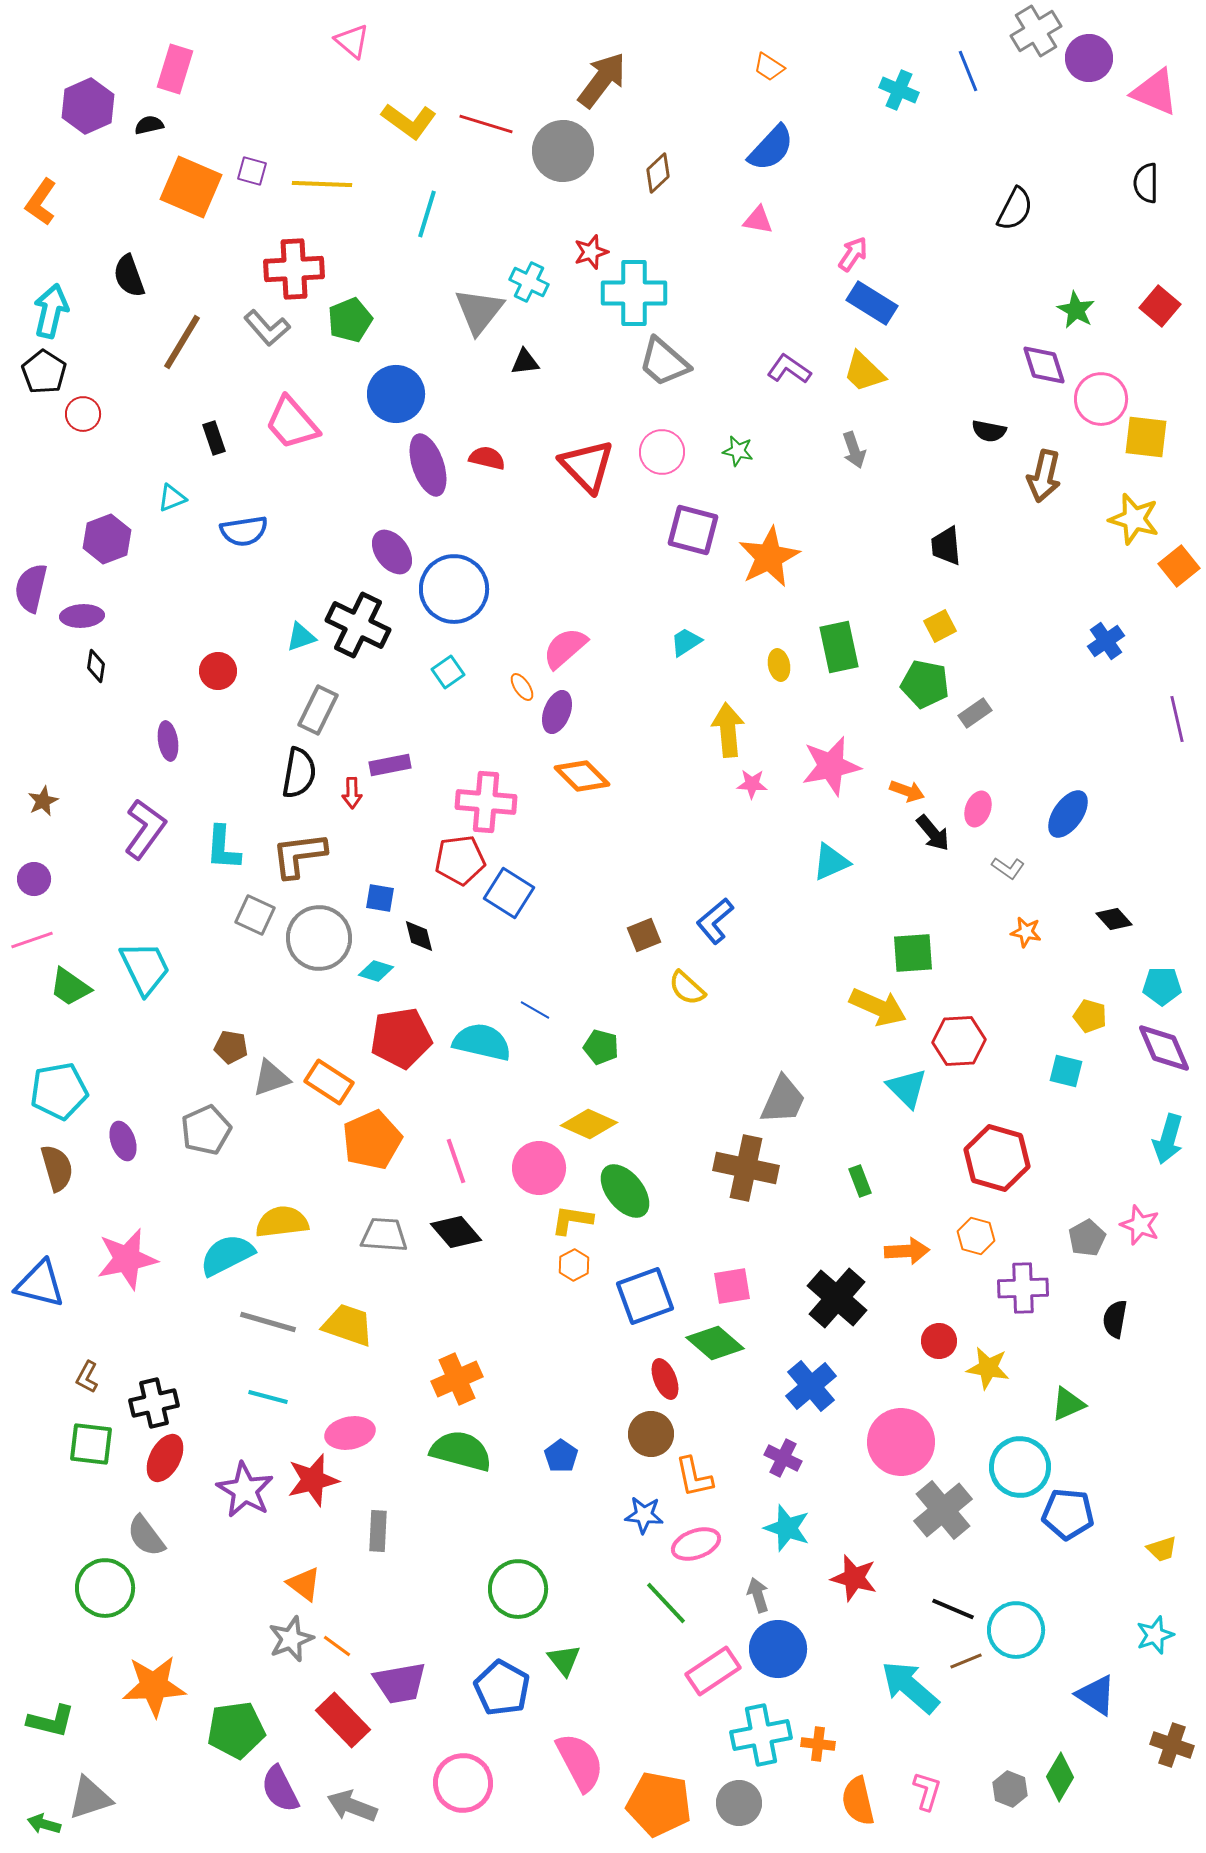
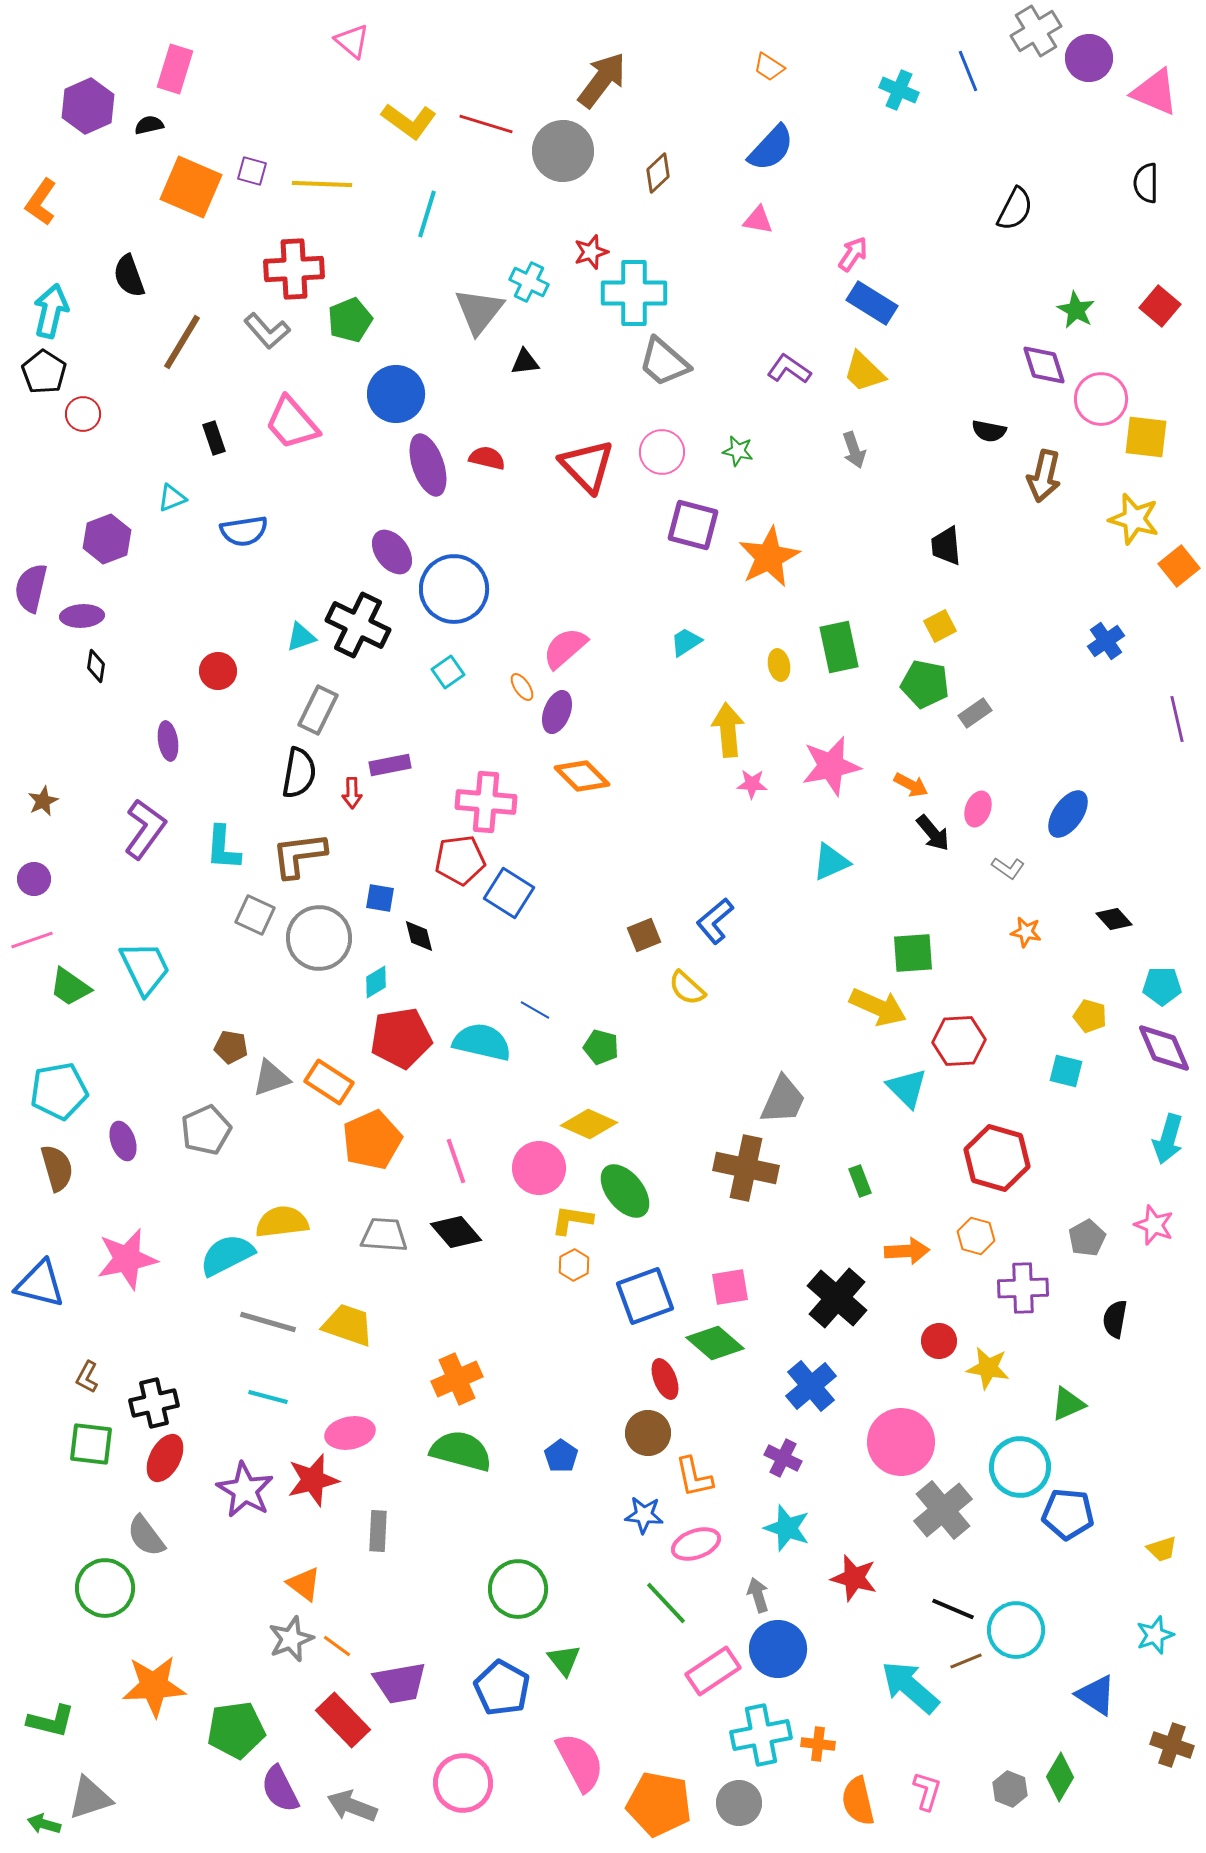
gray L-shape at (267, 328): moved 3 px down
purple square at (693, 530): moved 5 px up
orange arrow at (907, 791): moved 4 px right, 6 px up; rotated 8 degrees clockwise
cyan diamond at (376, 971): moved 11 px down; rotated 48 degrees counterclockwise
pink star at (1140, 1225): moved 14 px right
pink square at (732, 1286): moved 2 px left, 1 px down
brown circle at (651, 1434): moved 3 px left, 1 px up
